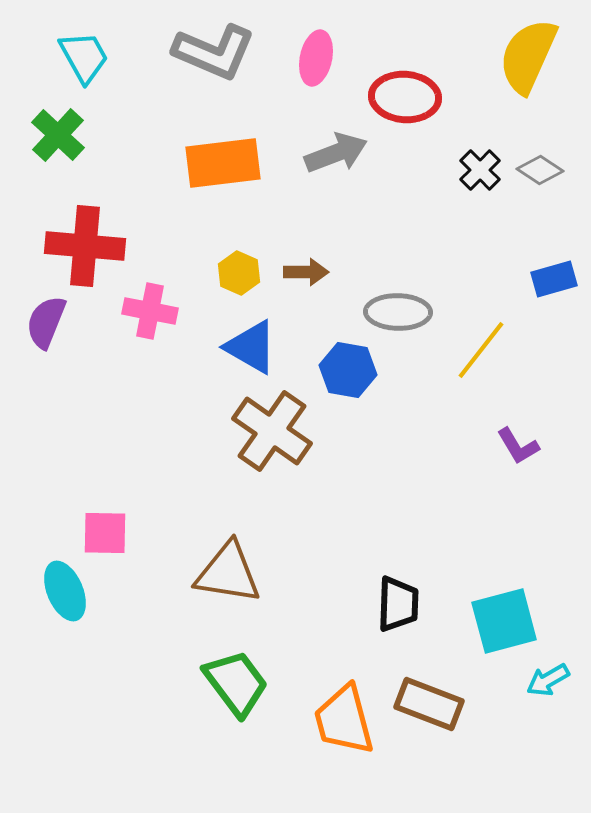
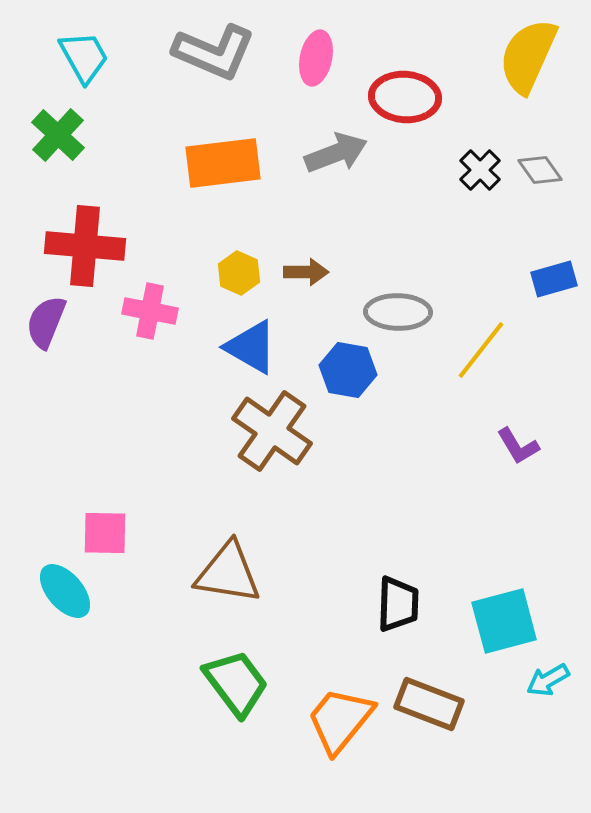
gray diamond: rotated 21 degrees clockwise
cyan ellipse: rotated 18 degrees counterclockwise
orange trapezoid: moved 4 px left; rotated 54 degrees clockwise
